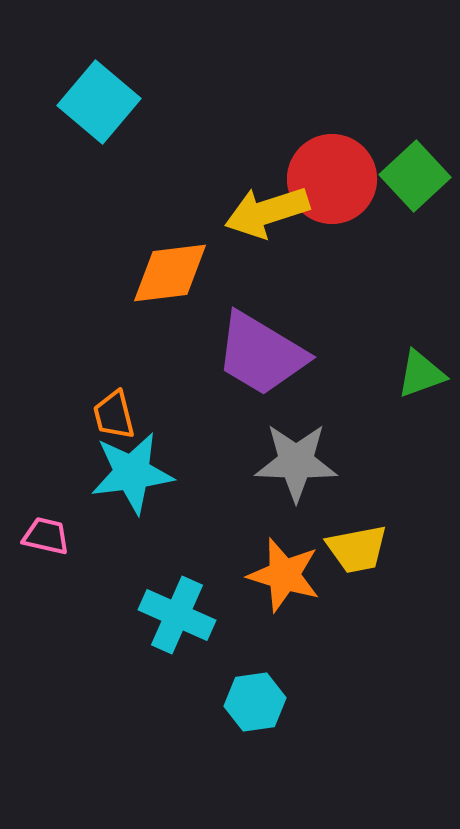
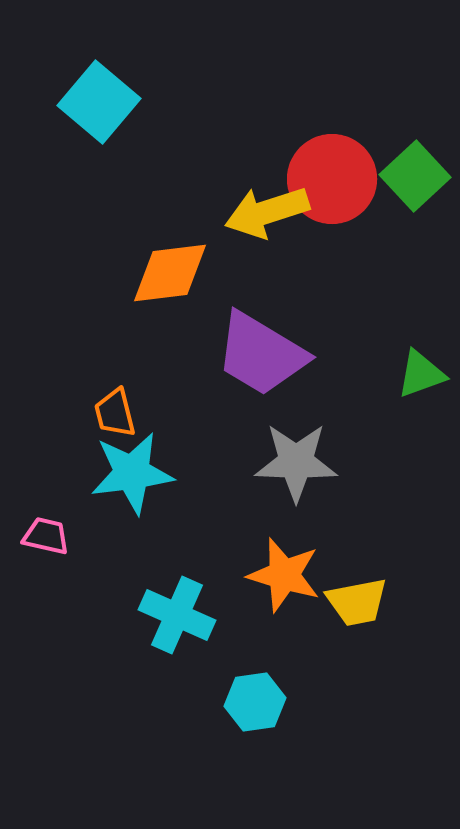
orange trapezoid: moved 1 px right, 2 px up
yellow trapezoid: moved 53 px down
